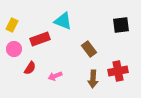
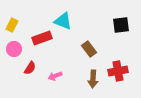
red rectangle: moved 2 px right, 1 px up
